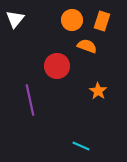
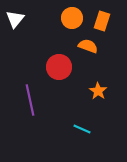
orange circle: moved 2 px up
orange semicircle: moved 1 px right
red circle: moved 2 px right, 1 px down
cyan line: moved 1 px right, 17 px up
